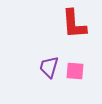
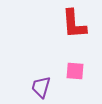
purple trapezoid: moved 8 px left, 20 px down
